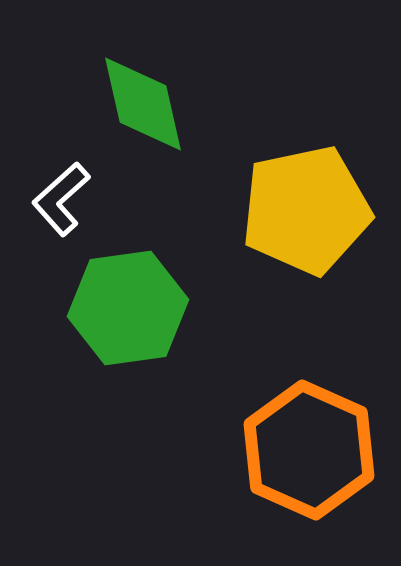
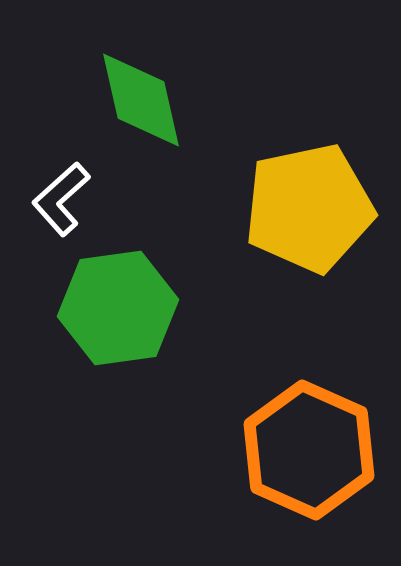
green diamond: moved 2 px left, 4 px up
yellow pentagon: moved 3 px right, 2 px up
green hexagon: moved 10 px left
